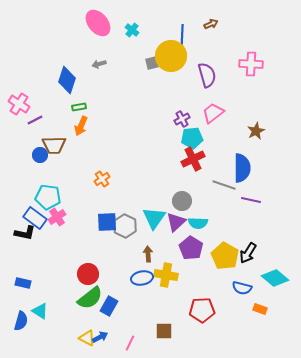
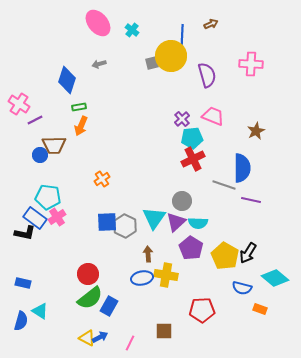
pink trapezoid at (213, 113): moved 3 px down; rotated 60 degrees clockwise
purple cross at (182, 119): rotated 14 degrees counterclockwise
